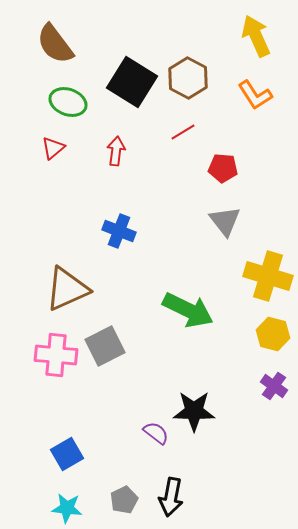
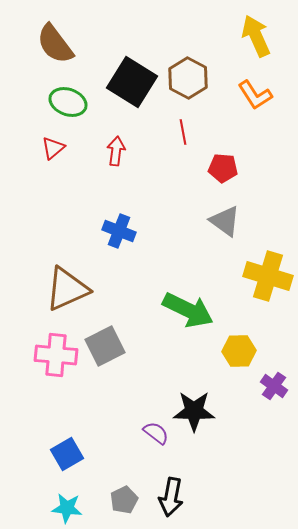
red line: rotated 70 degrees counterclockwise
gray triangle: rotated 16 degrees counterclockwise
yellow hexagon: moved 34 px left, 17 px down; rotated 16 degrees counterclockwise
